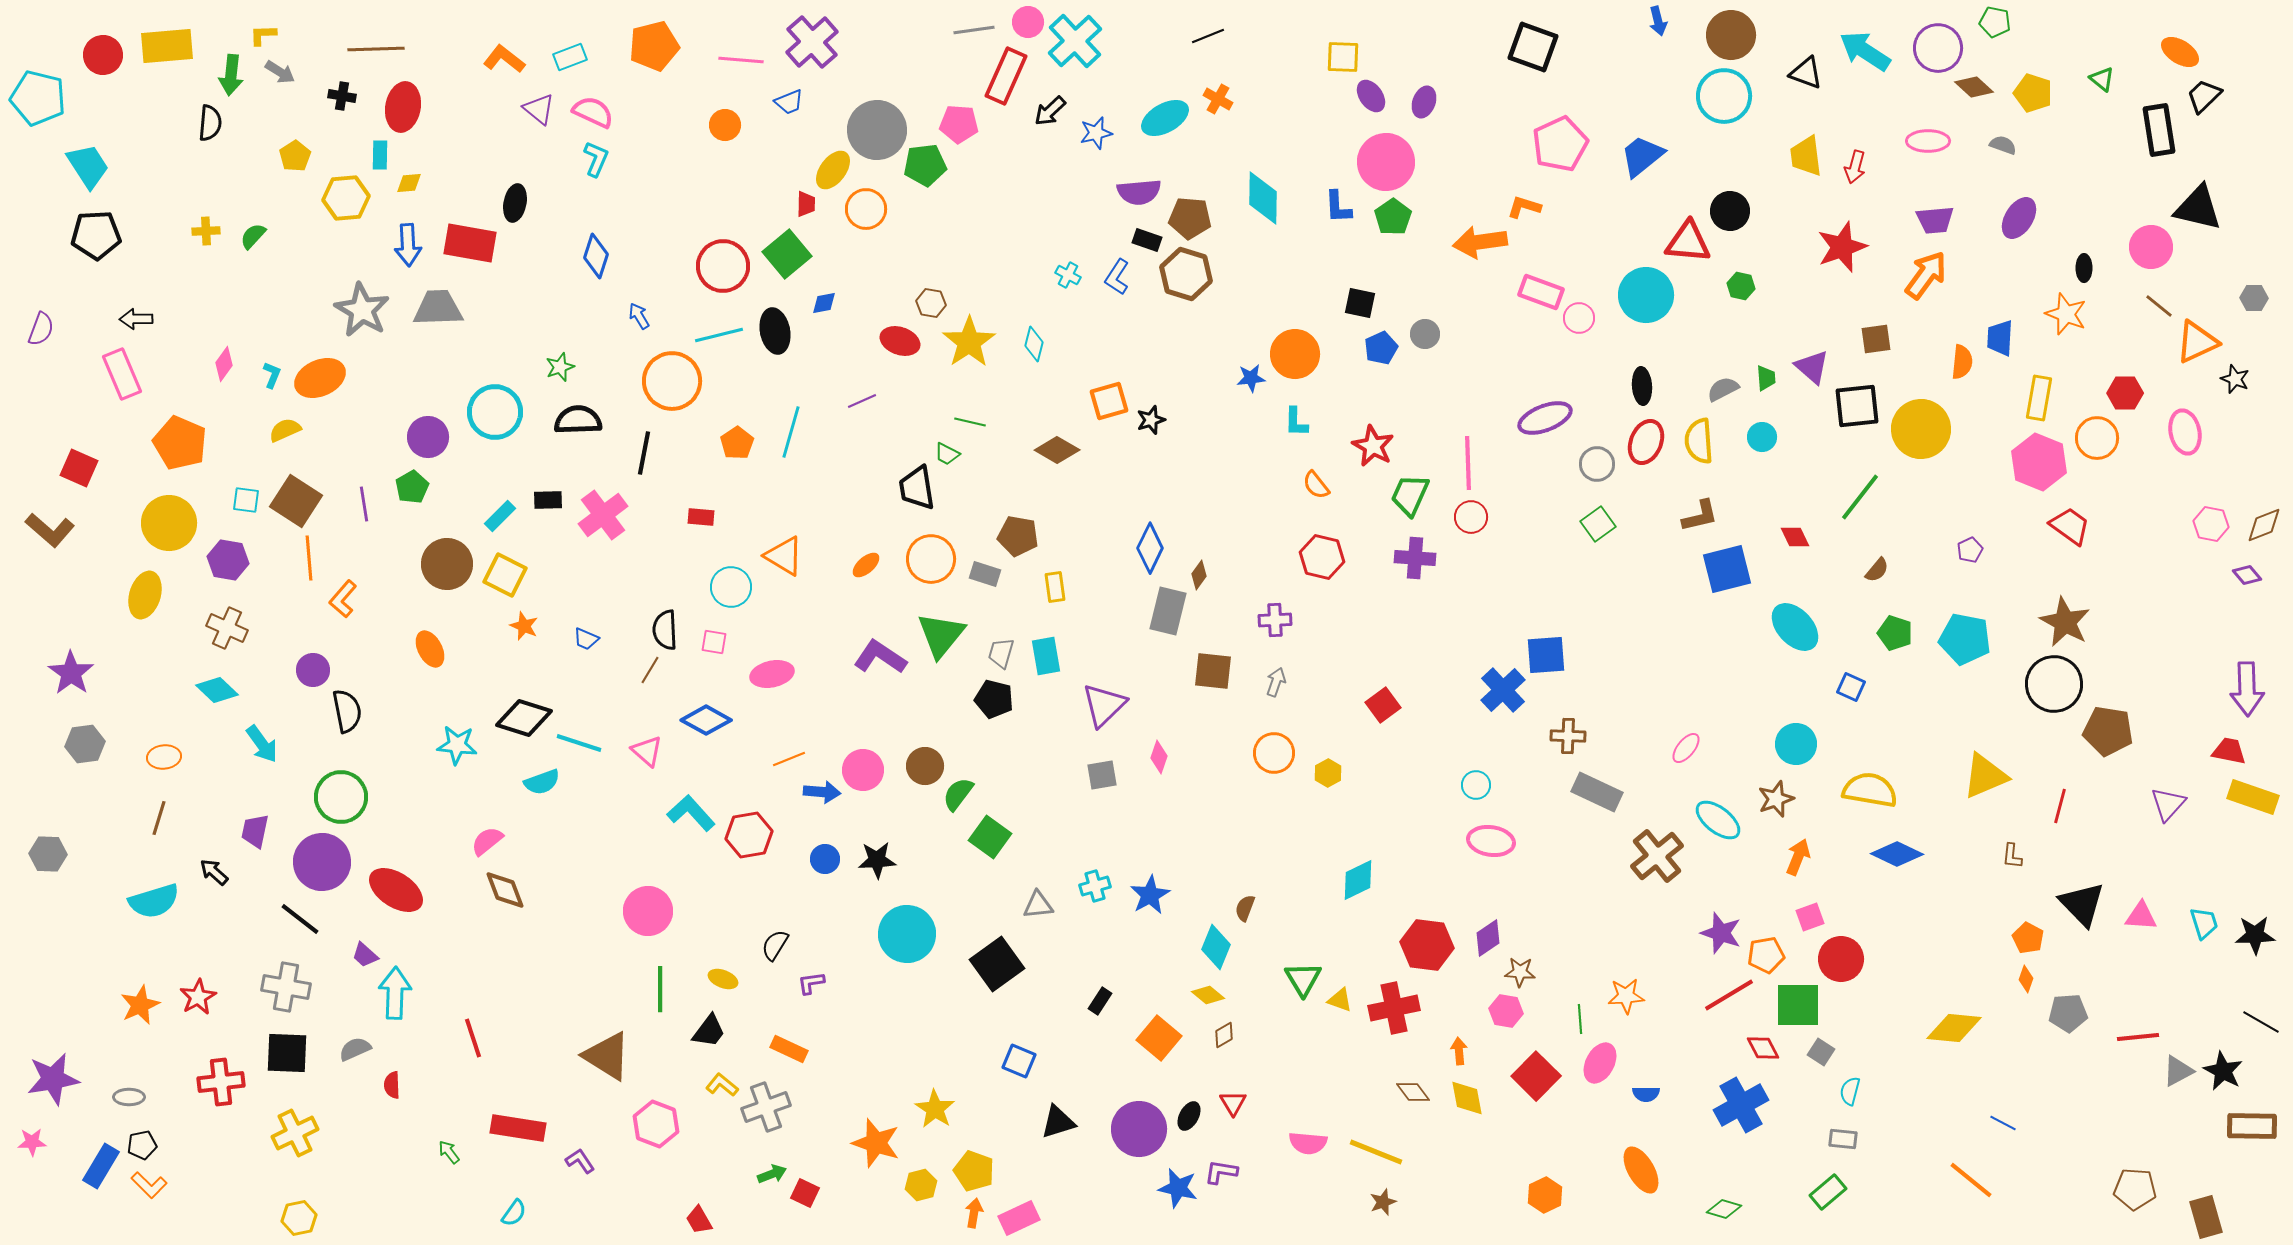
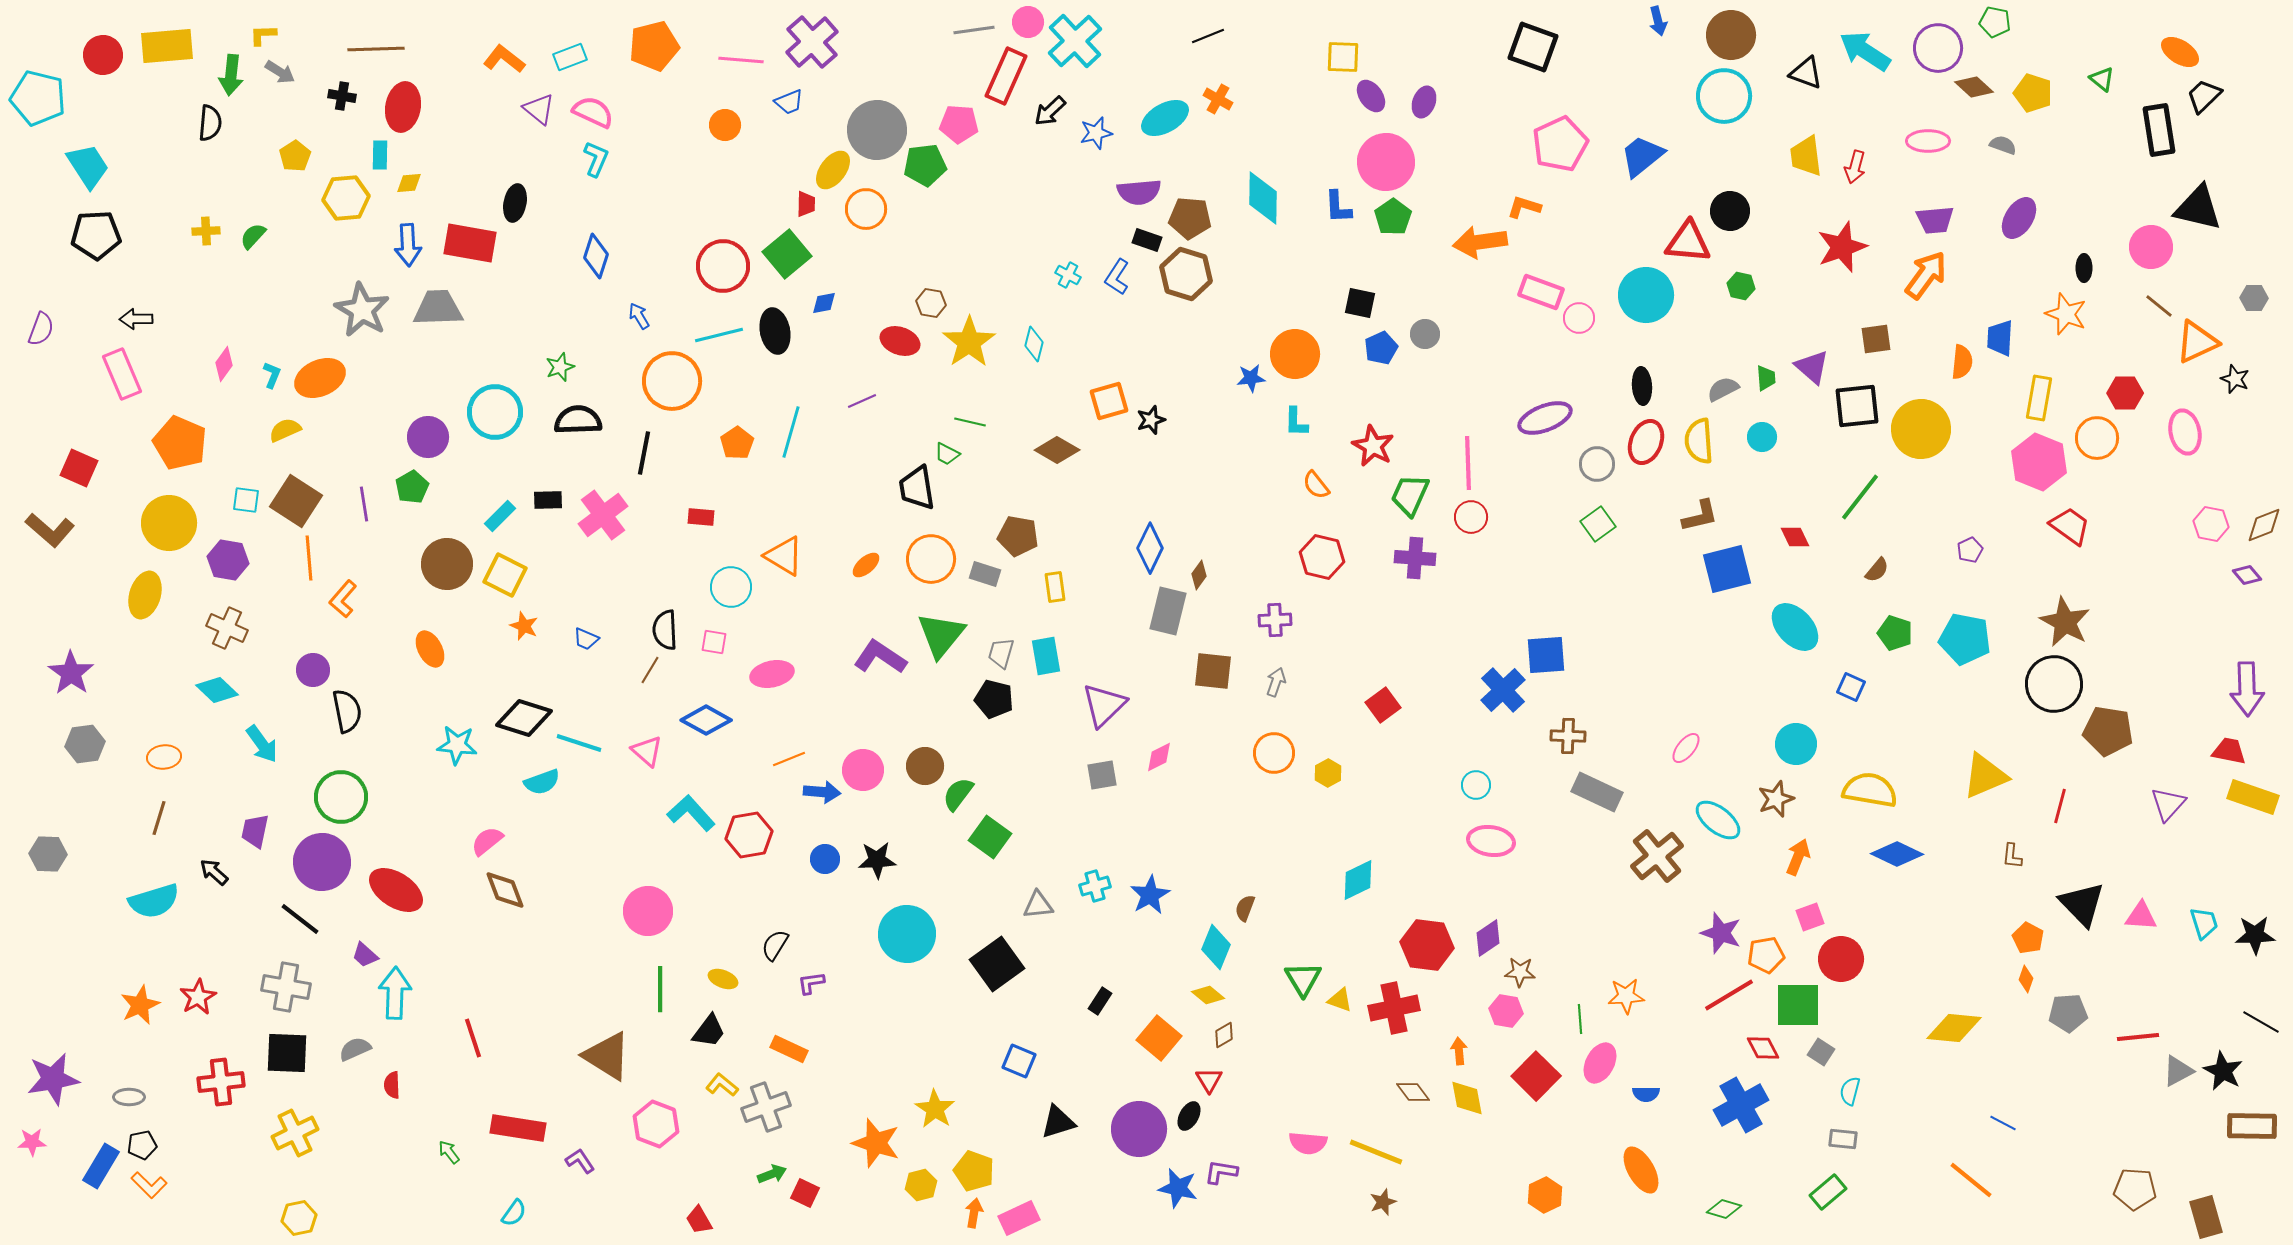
pink diamond at (1159, 757): rotated 44 degrees clockwise
red triangle at (1233, 1103): moved 24 px left, 23 px up
